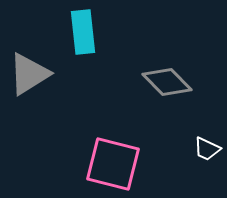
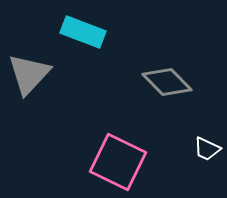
cyan rectangle: rotated 63 degrees counterclockwise
gray triangle: rotated 15 degrees counterclockwise
pink square: moved 5 px right, 2 px up; rotated 12 degrees clockwise
